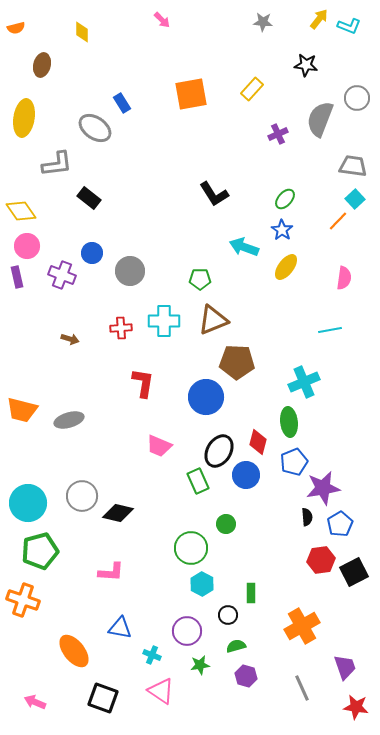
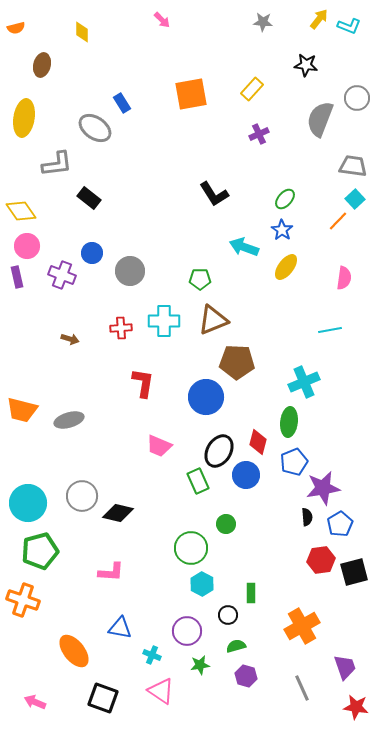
purple cross at (278, 134): moved 19 px left
green ellipse at (289, 422): rotated 12 degrees clockwise
black square at (354, 572): rotated 12 degrees clockwise
